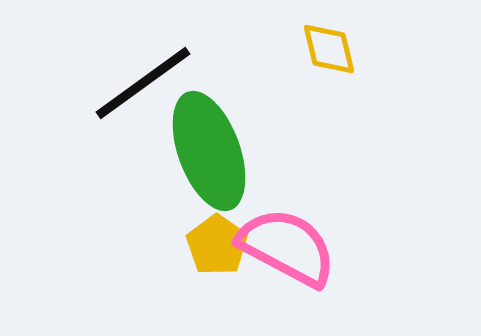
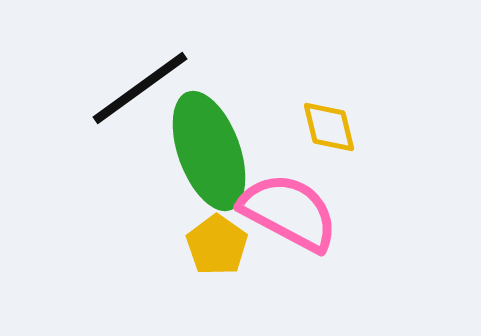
yellow diamond: moved 78 px down
black line: moved 3 px left, 5 px down
pink semicircle: moved 2 px right, 35 px up
